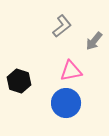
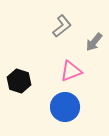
gray arrow: moved 1 px down
pink triangle: rotated 10 degrees counterclockwise
blue circle: moved 1 px left, 4 px down
